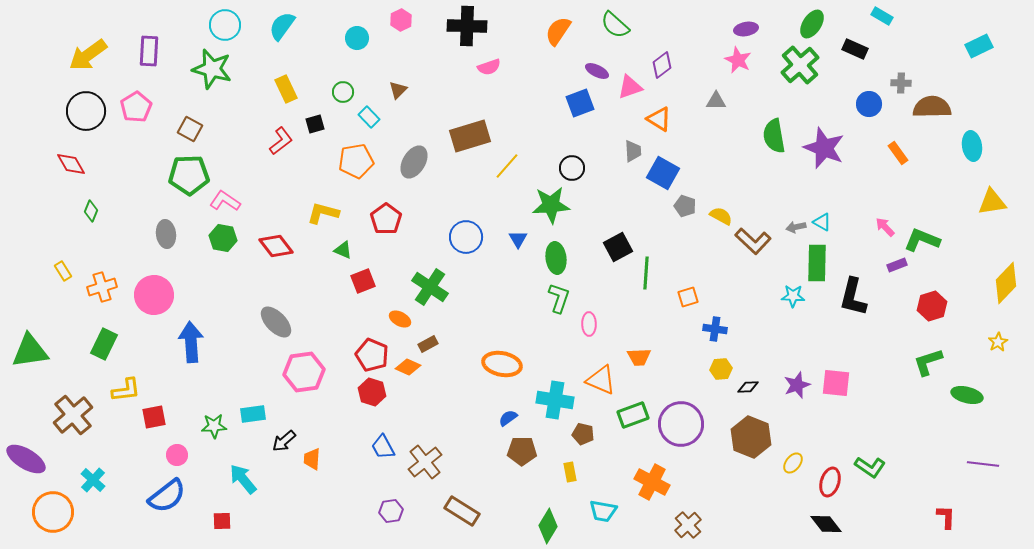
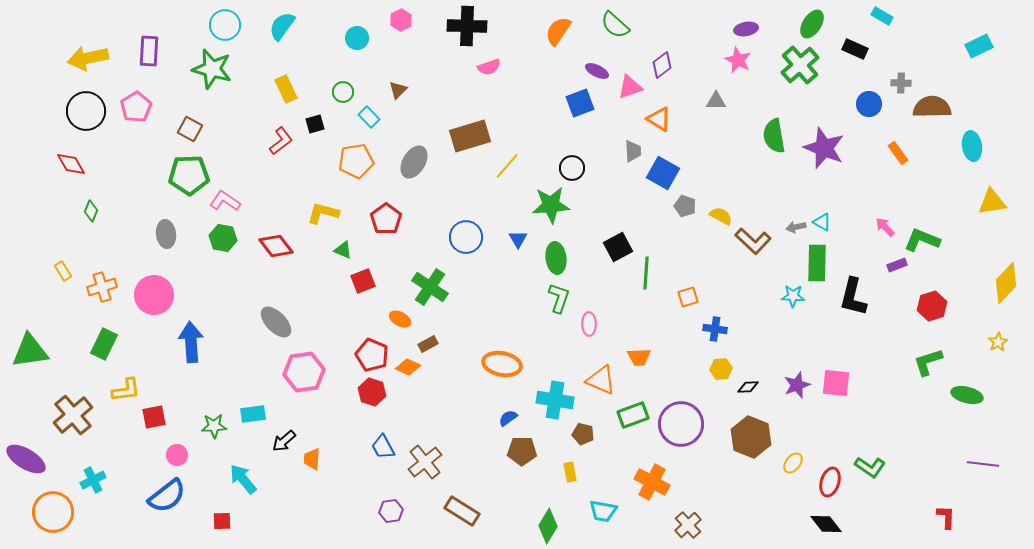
yellow arrow at (88, 55): moved 3 px down; rotated 24 degrees clockwise
cyan cross at (93, 480): rotated 20 degrees clockwise
